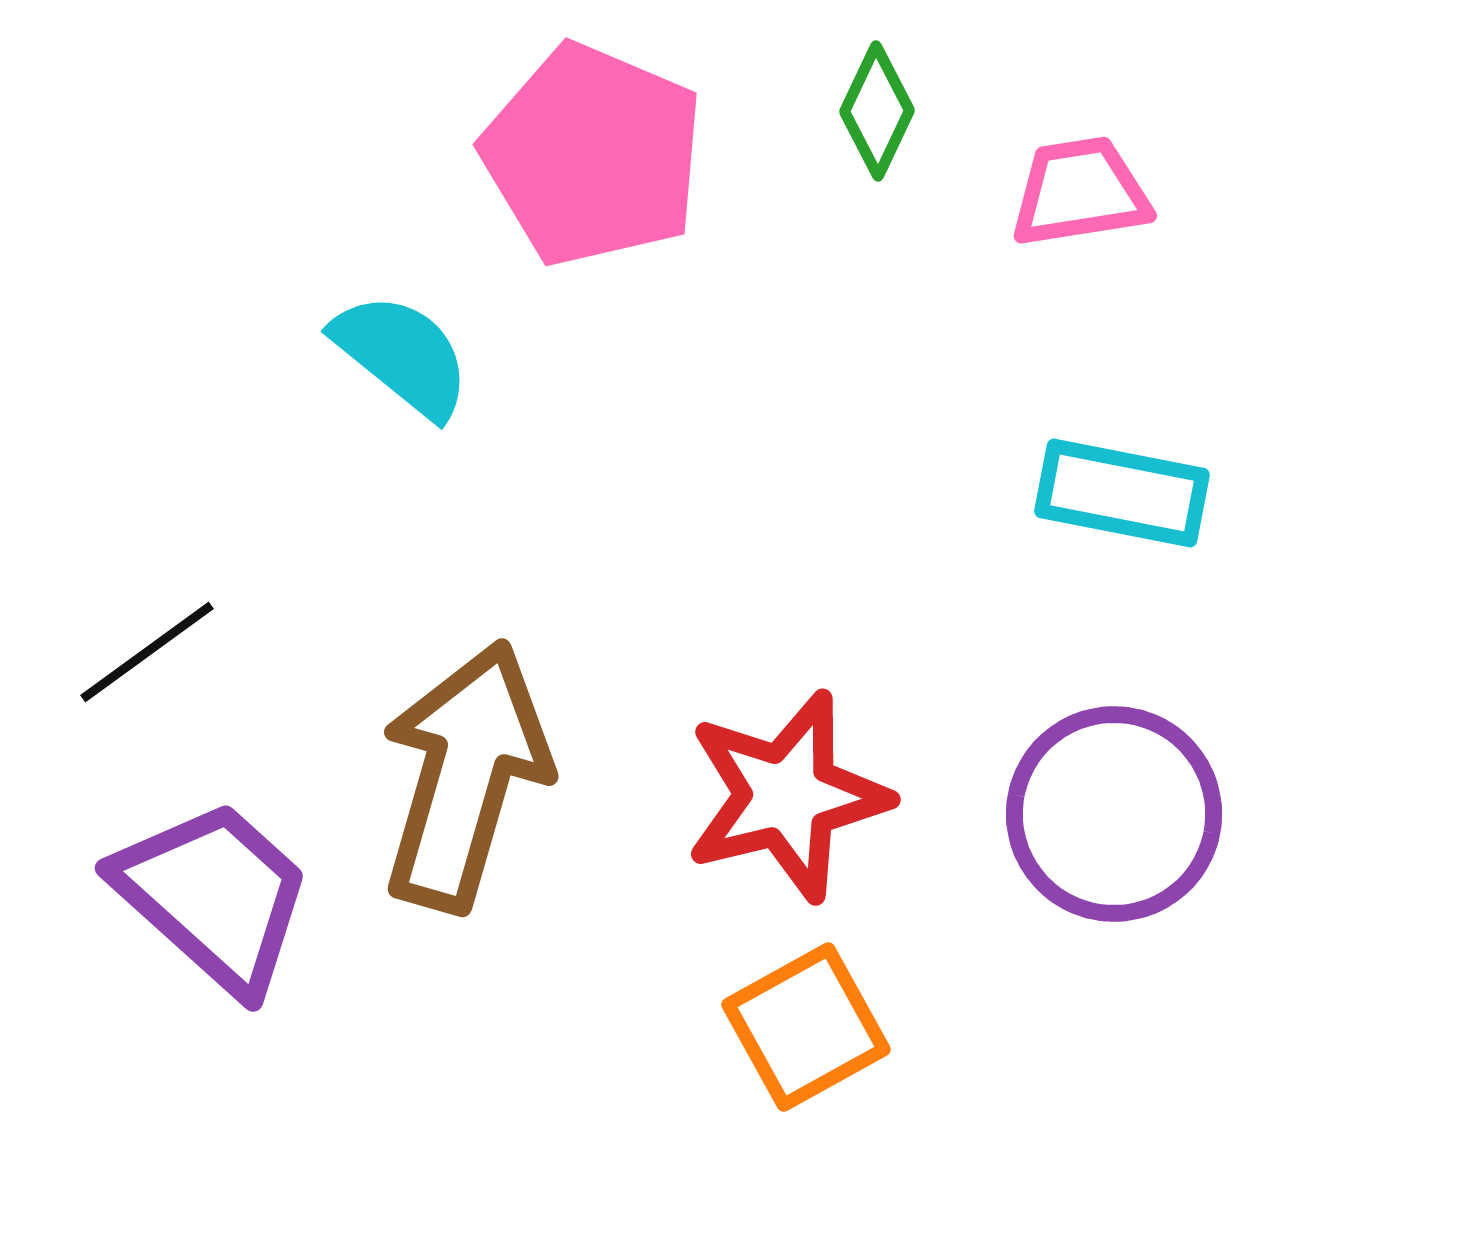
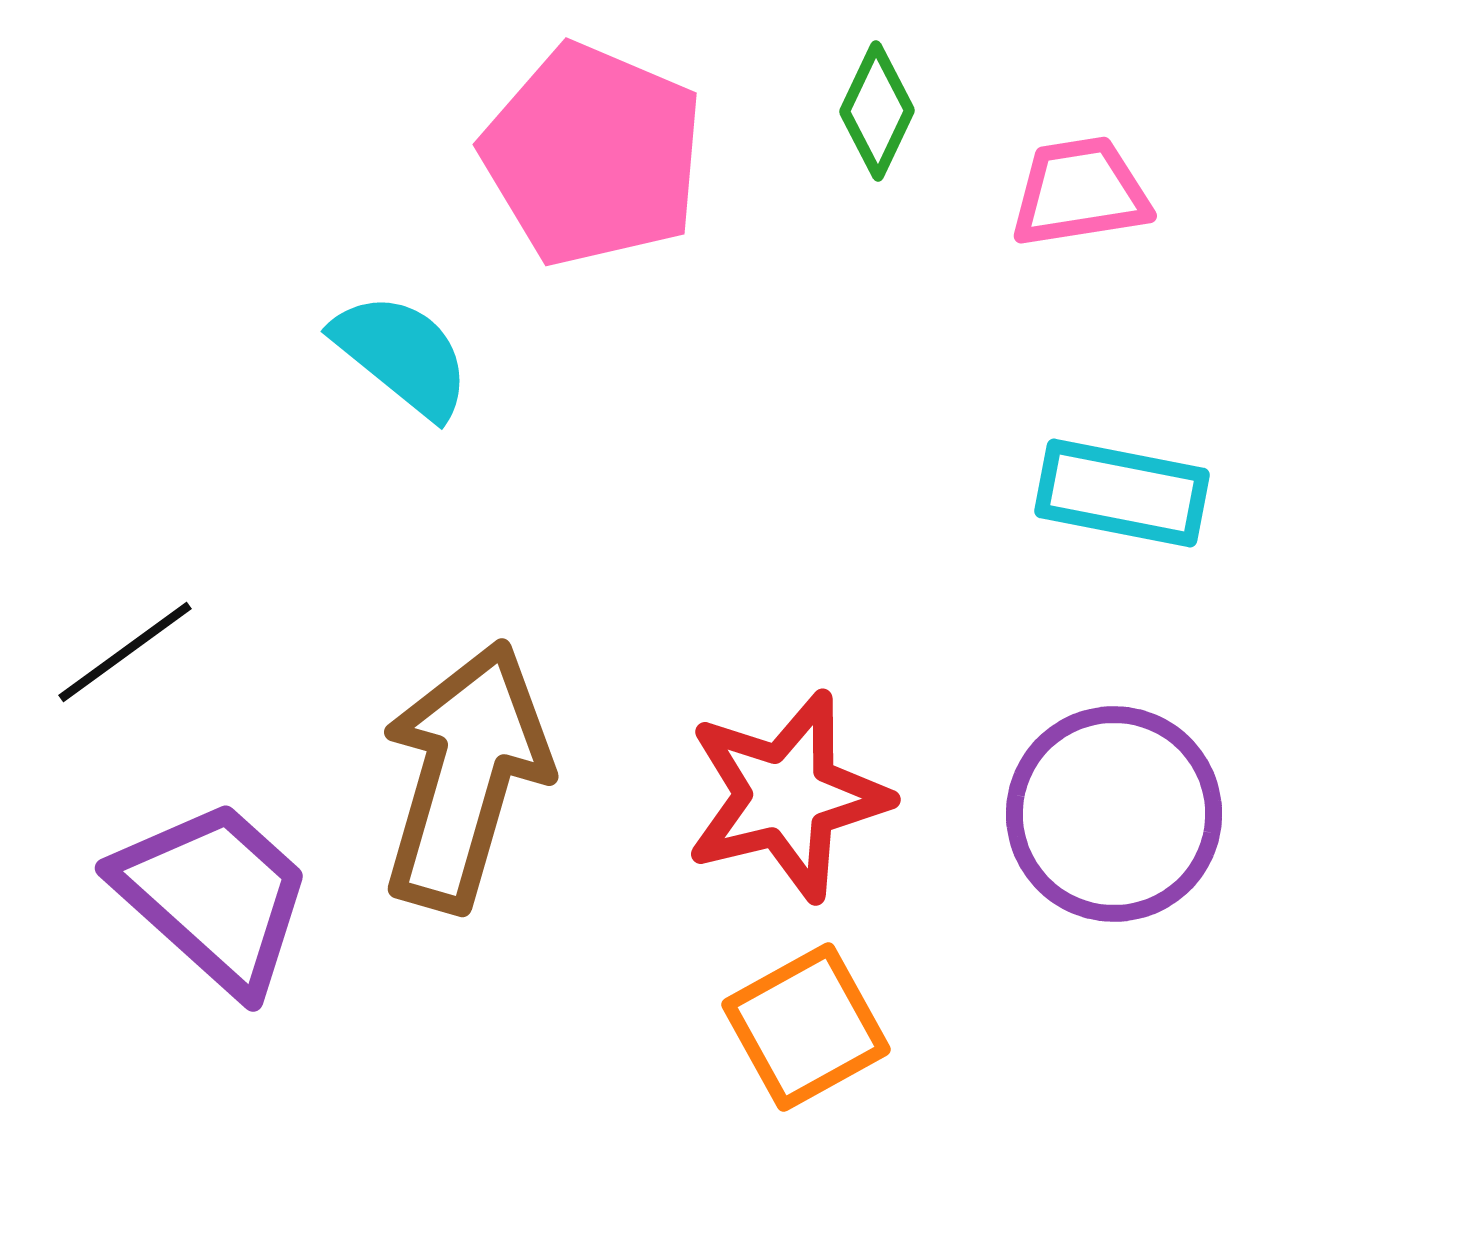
black line: moved 22 px left
